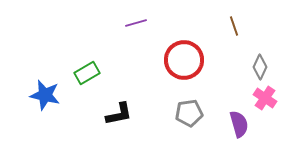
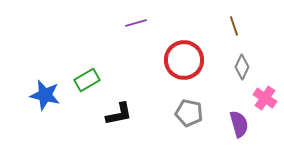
gray diamond: moved 18 px left
green rectangle: moved 7 px down
gray pentagon: rotated 20 degrees clockwise
